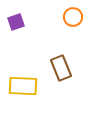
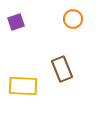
orange circle: moved 2 px down
brown rectangle: moved 1 px right, 1 px down
